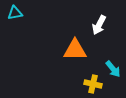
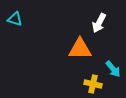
cyan triangle: moved 6 px down; rotated 28 degrees clockwise
white arrow: moved 2 px up
orange triangle: moved 5 px right, 1 px up
